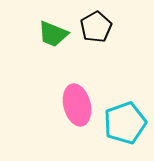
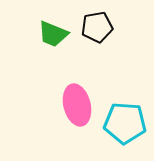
black pentagon: moved 1 px right; rotated 20 degrees clockwise
cyan pentagon: rotated 24 degrees clockwise
